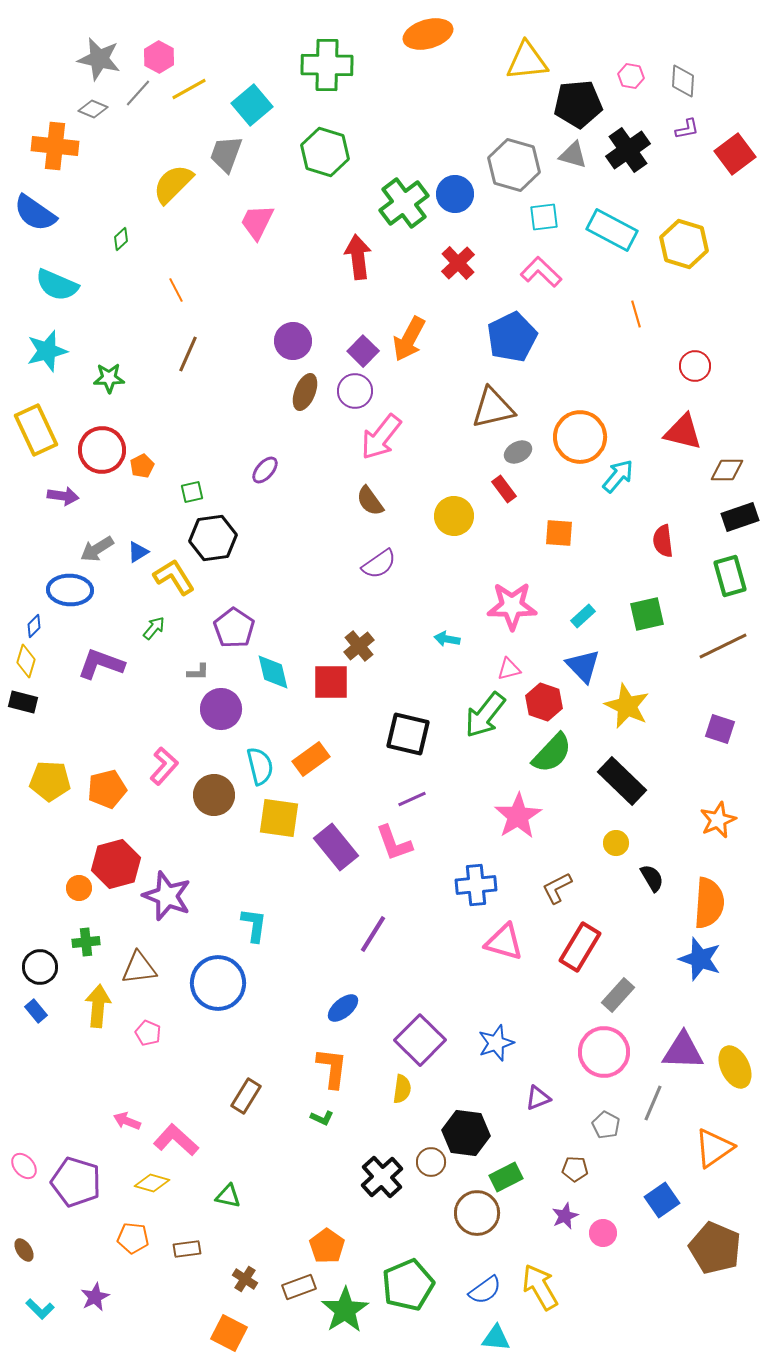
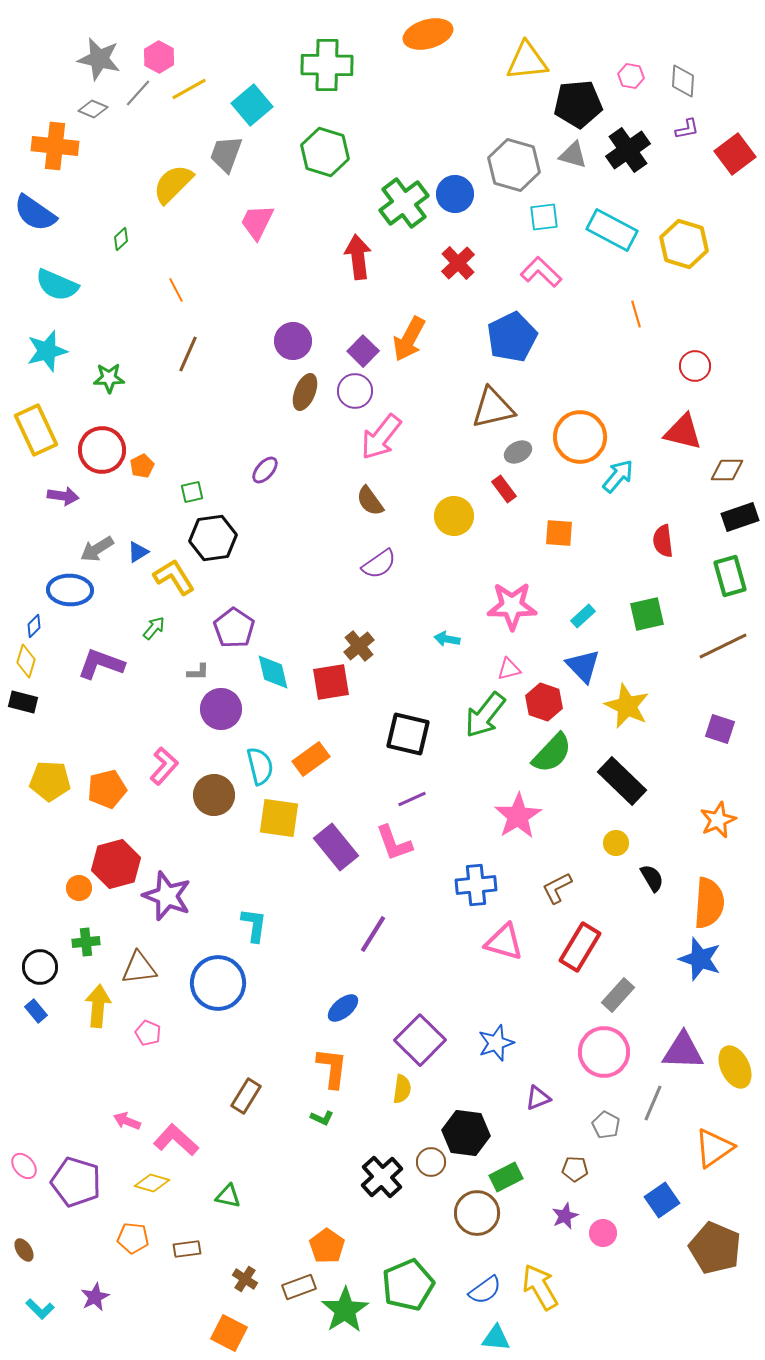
red square at (331, 682): rotated 9 degrees counterclockwise
